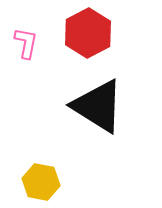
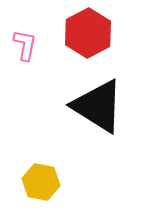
pink L-shape: moved 1 px left, 2 px down
